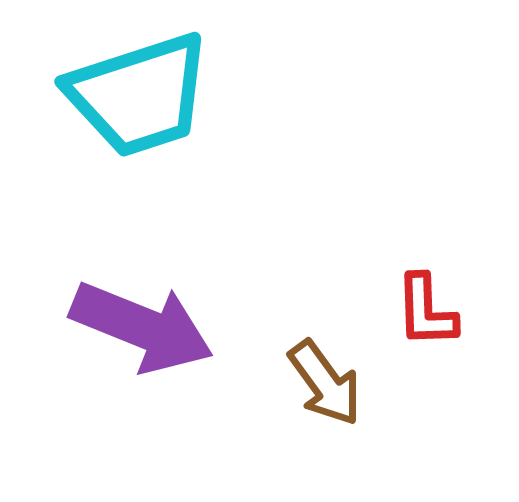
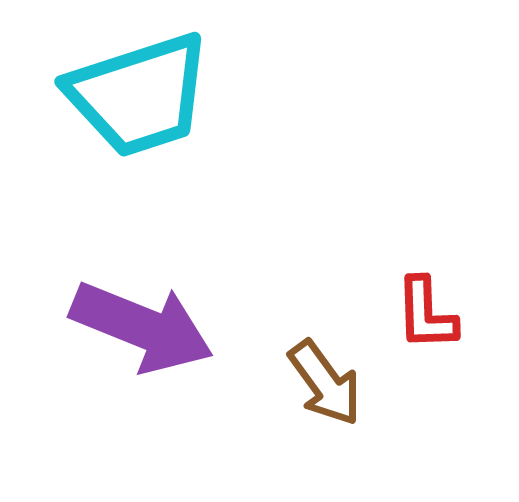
red L-shape: moved 3 px down
